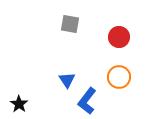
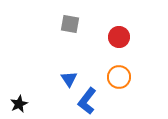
blue triangle: moved 2 px right, 1 px up
black star: rotated 12 degrees clockwise
